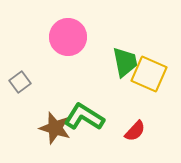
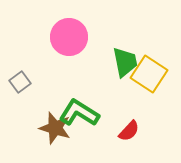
pink circle: moved 1 px right
yellow square: rotated 9 degrees clockwise
green L-shape: moved 5 px left, 4 px up
red semicircle: moved 6 px left
